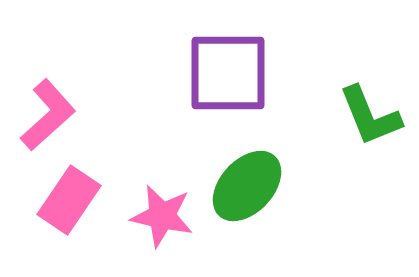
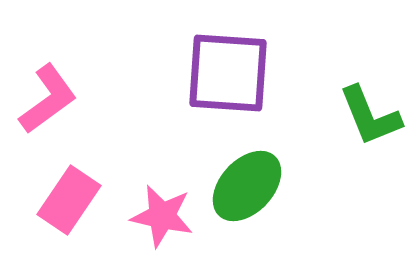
purple square: rotated 4 degrees clockwise
pink L-shape: moved 16 px up; rotated 6 degrees clockwise
